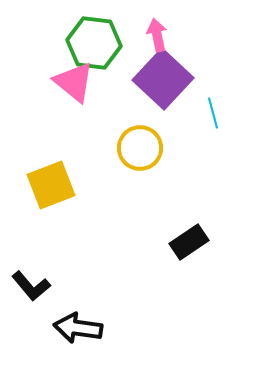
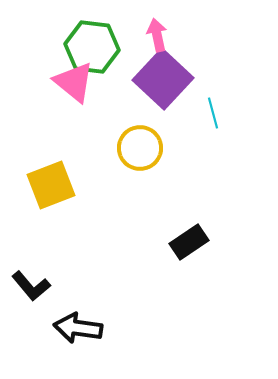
green hexagon: moved 2 px left, 4 px down
